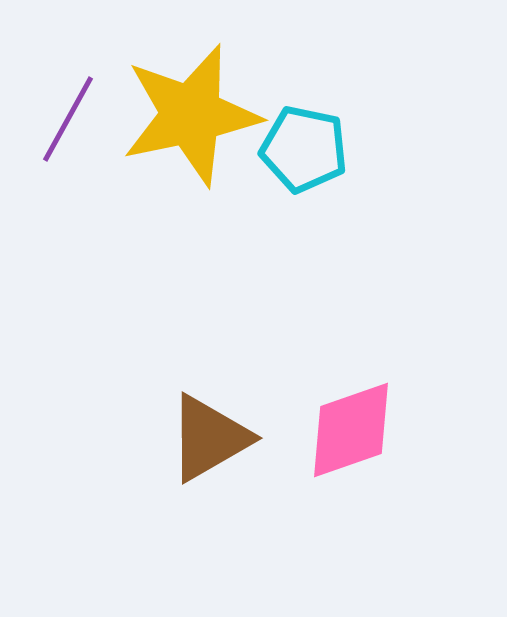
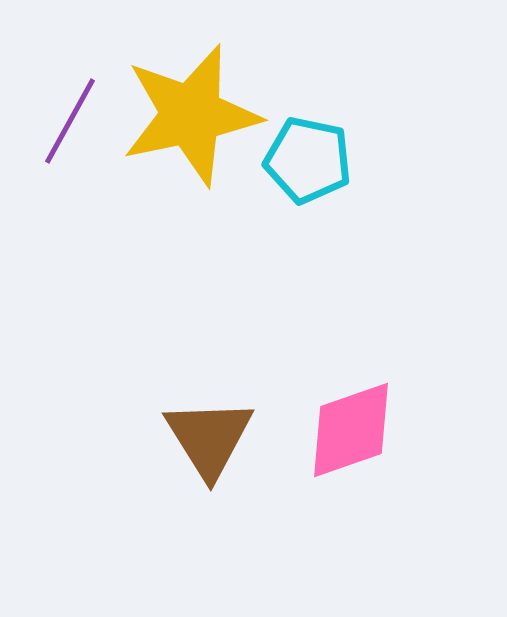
purple line: moved 2 px right, 2 px down
cyan pentagon: moved 4 px right, 11 px down
brown triangle: rotated 32 degrees counterclockwise
